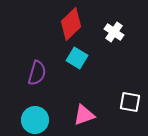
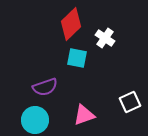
white cross: moved 9 px left, 6 px down
cyan square: rotated 20 degrees counterclockwise
purple semicircle: moved 8 px right, 14 px down; rotated 55 degrees clockwise
white square: rotated 35 degrees counterclockwise
